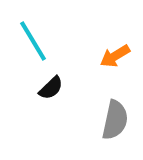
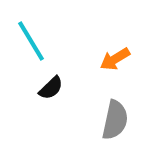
cyan line: moved 2 px left
orange arrow: moved 3 px down
